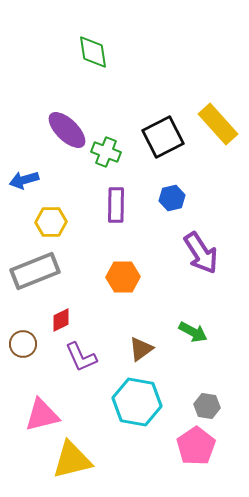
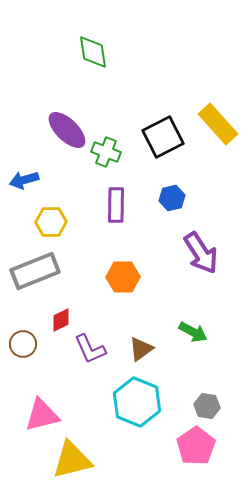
purple L-shape: moved 9 px right, 8 px up
cyan hexagon: rotated 12 degrees clockwise
